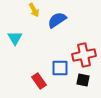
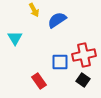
blue square: moved 6 px up
black square: rotated 24 degrees clockwise
